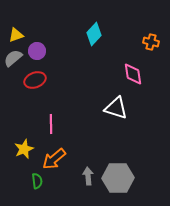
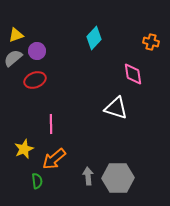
cyan diamond: moved 4 px down
